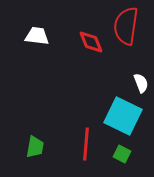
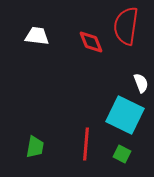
cyan square: moved 2 px right, 1 px up
